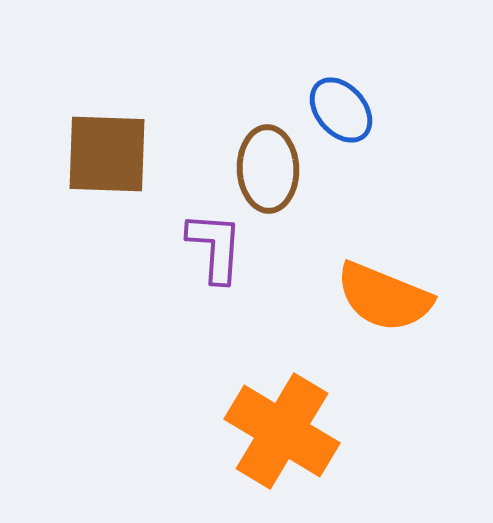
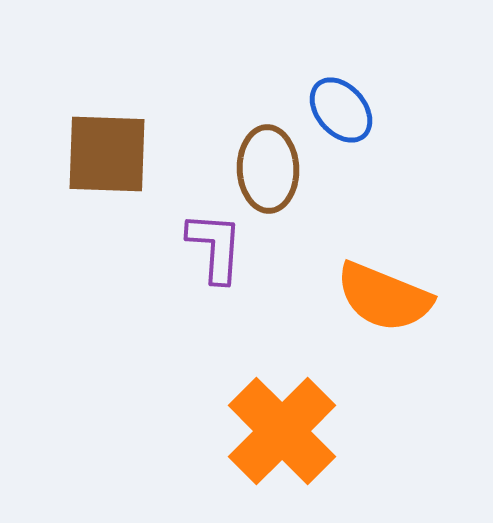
orange cross: rotated 14 degrees clockwise
